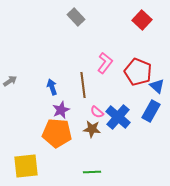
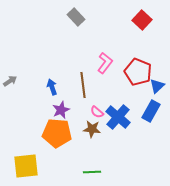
blue triangle: rotated 35 degrees clockwise
